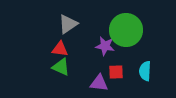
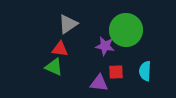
green triangle: moved 7 px left
